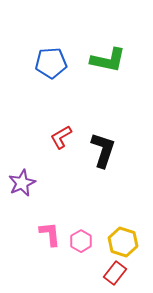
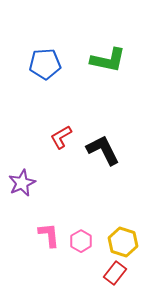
blue pentagon: moved 6 px left, 1 px down
black L-shape: rotated 45 degrees counterclockwise
pink L-shape: moved 1 px left, 1 px down
